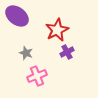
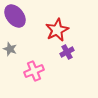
purple ellipse: moved 2 px left; rotated 15 degrees clockwise
gray star: moved 16 px left, 4 px up
pink cross: moved 3 px left, 5 px up
